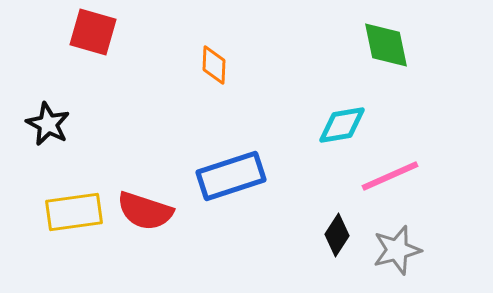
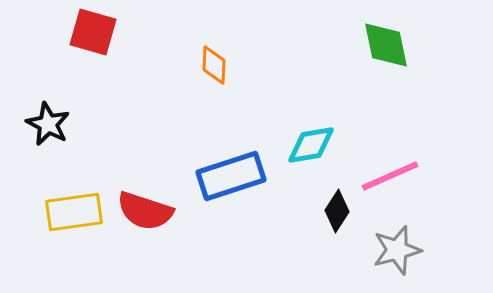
cyan diamond: moved 31 px left, 20 px down
black diamond: moved 24 px up
